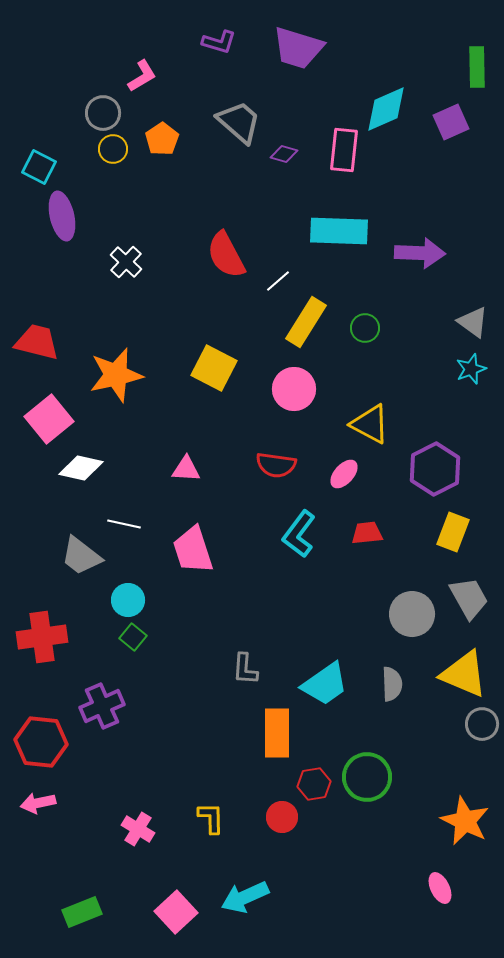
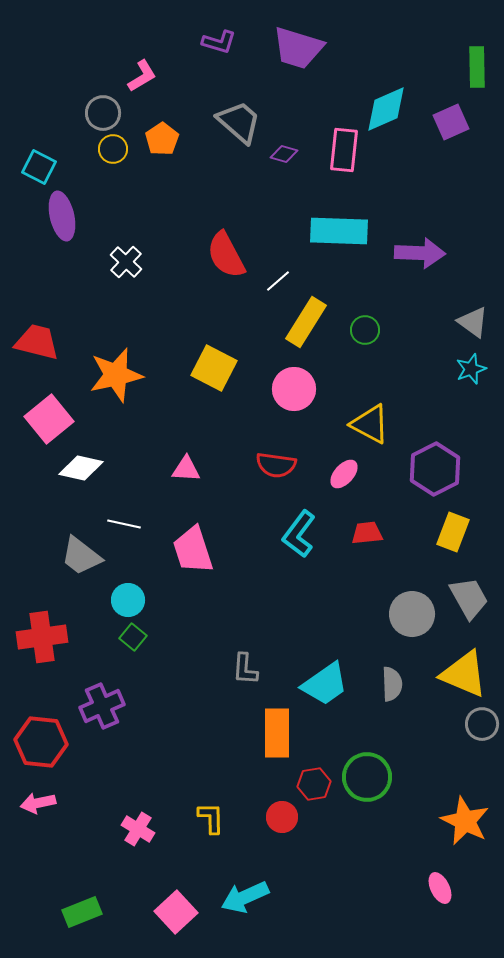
green circle at (365, 328): moved 2 px down
